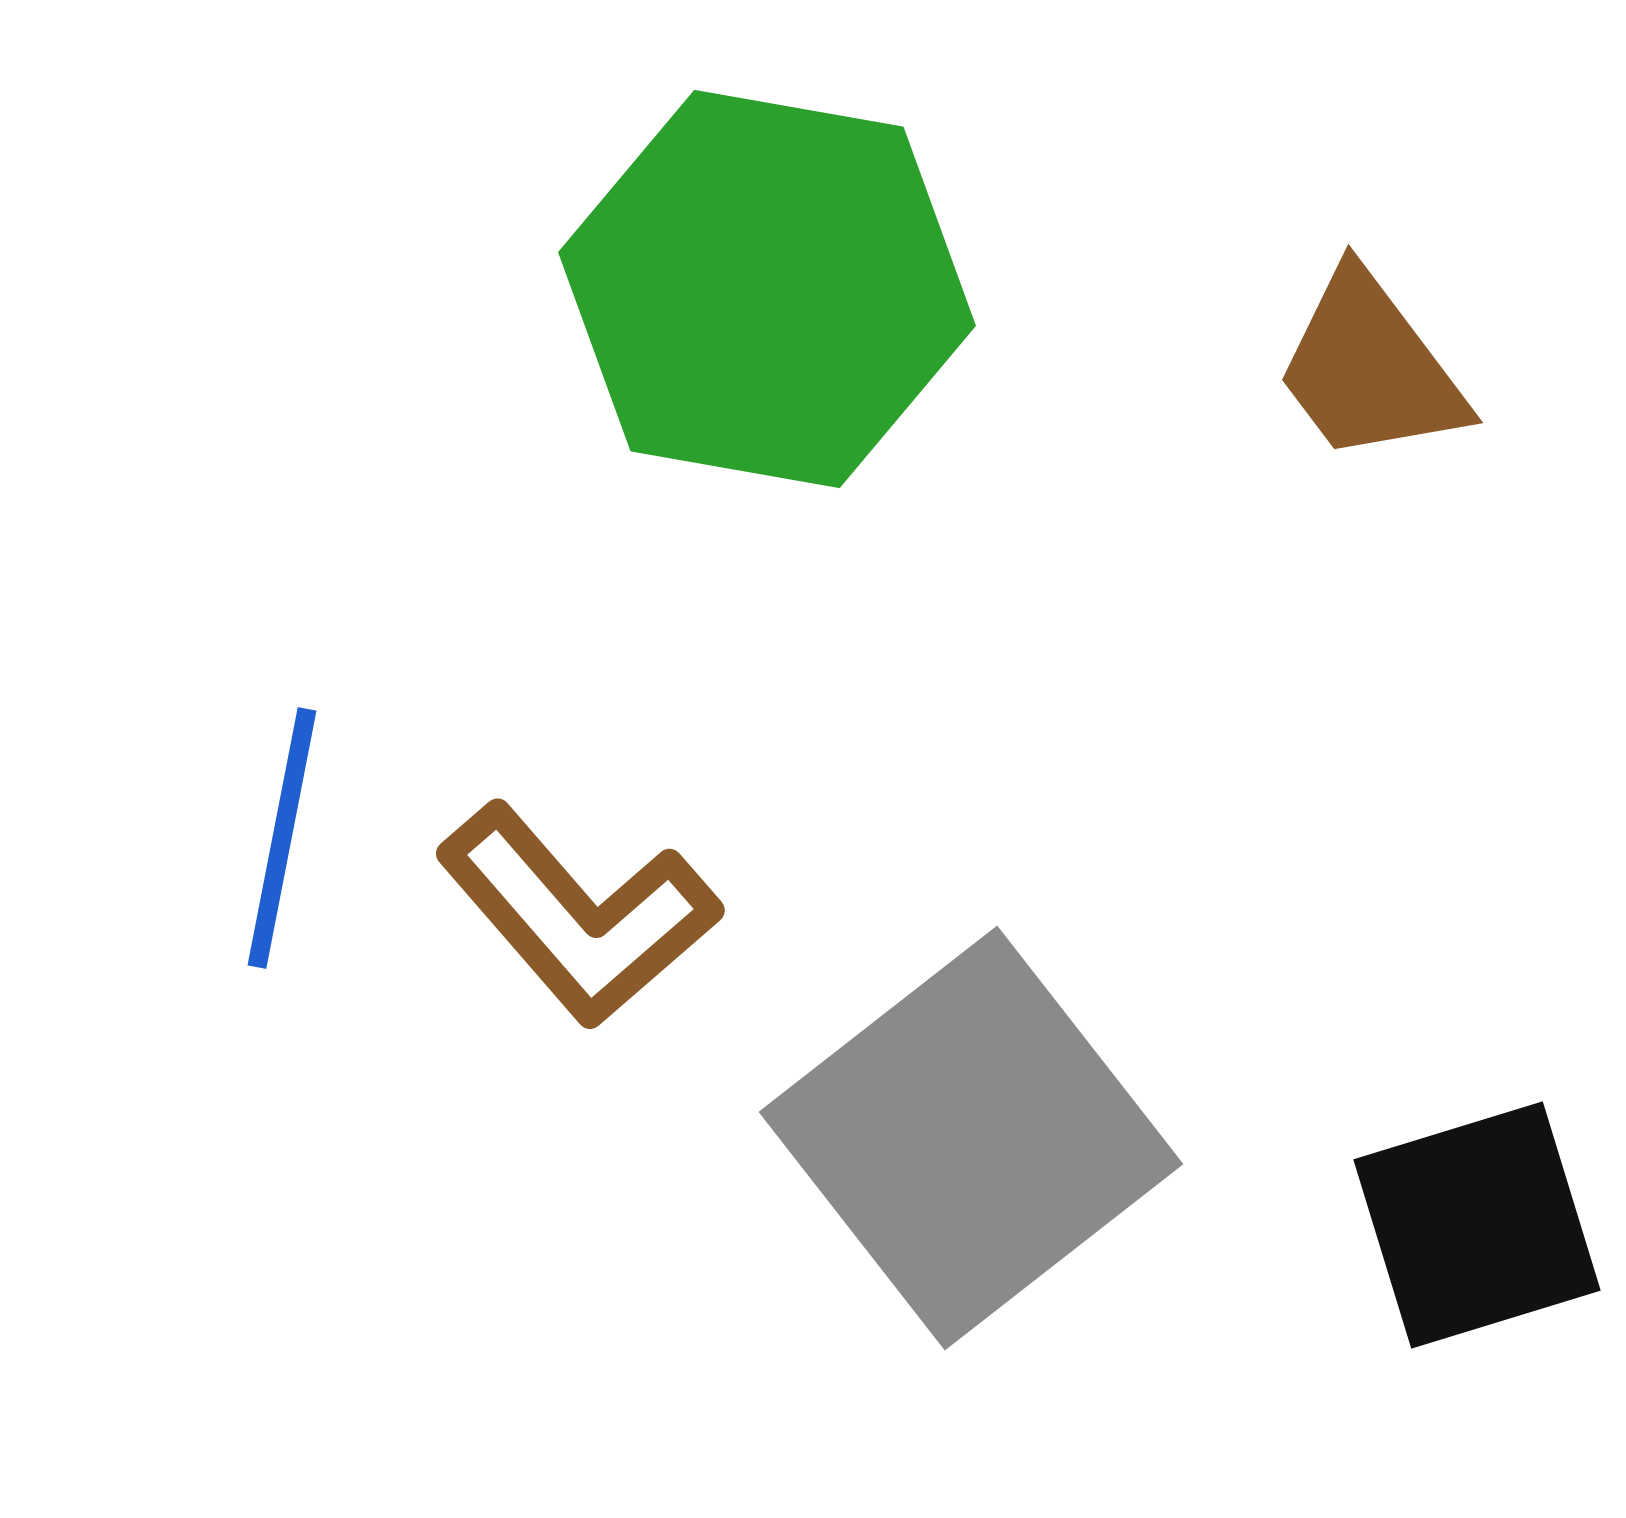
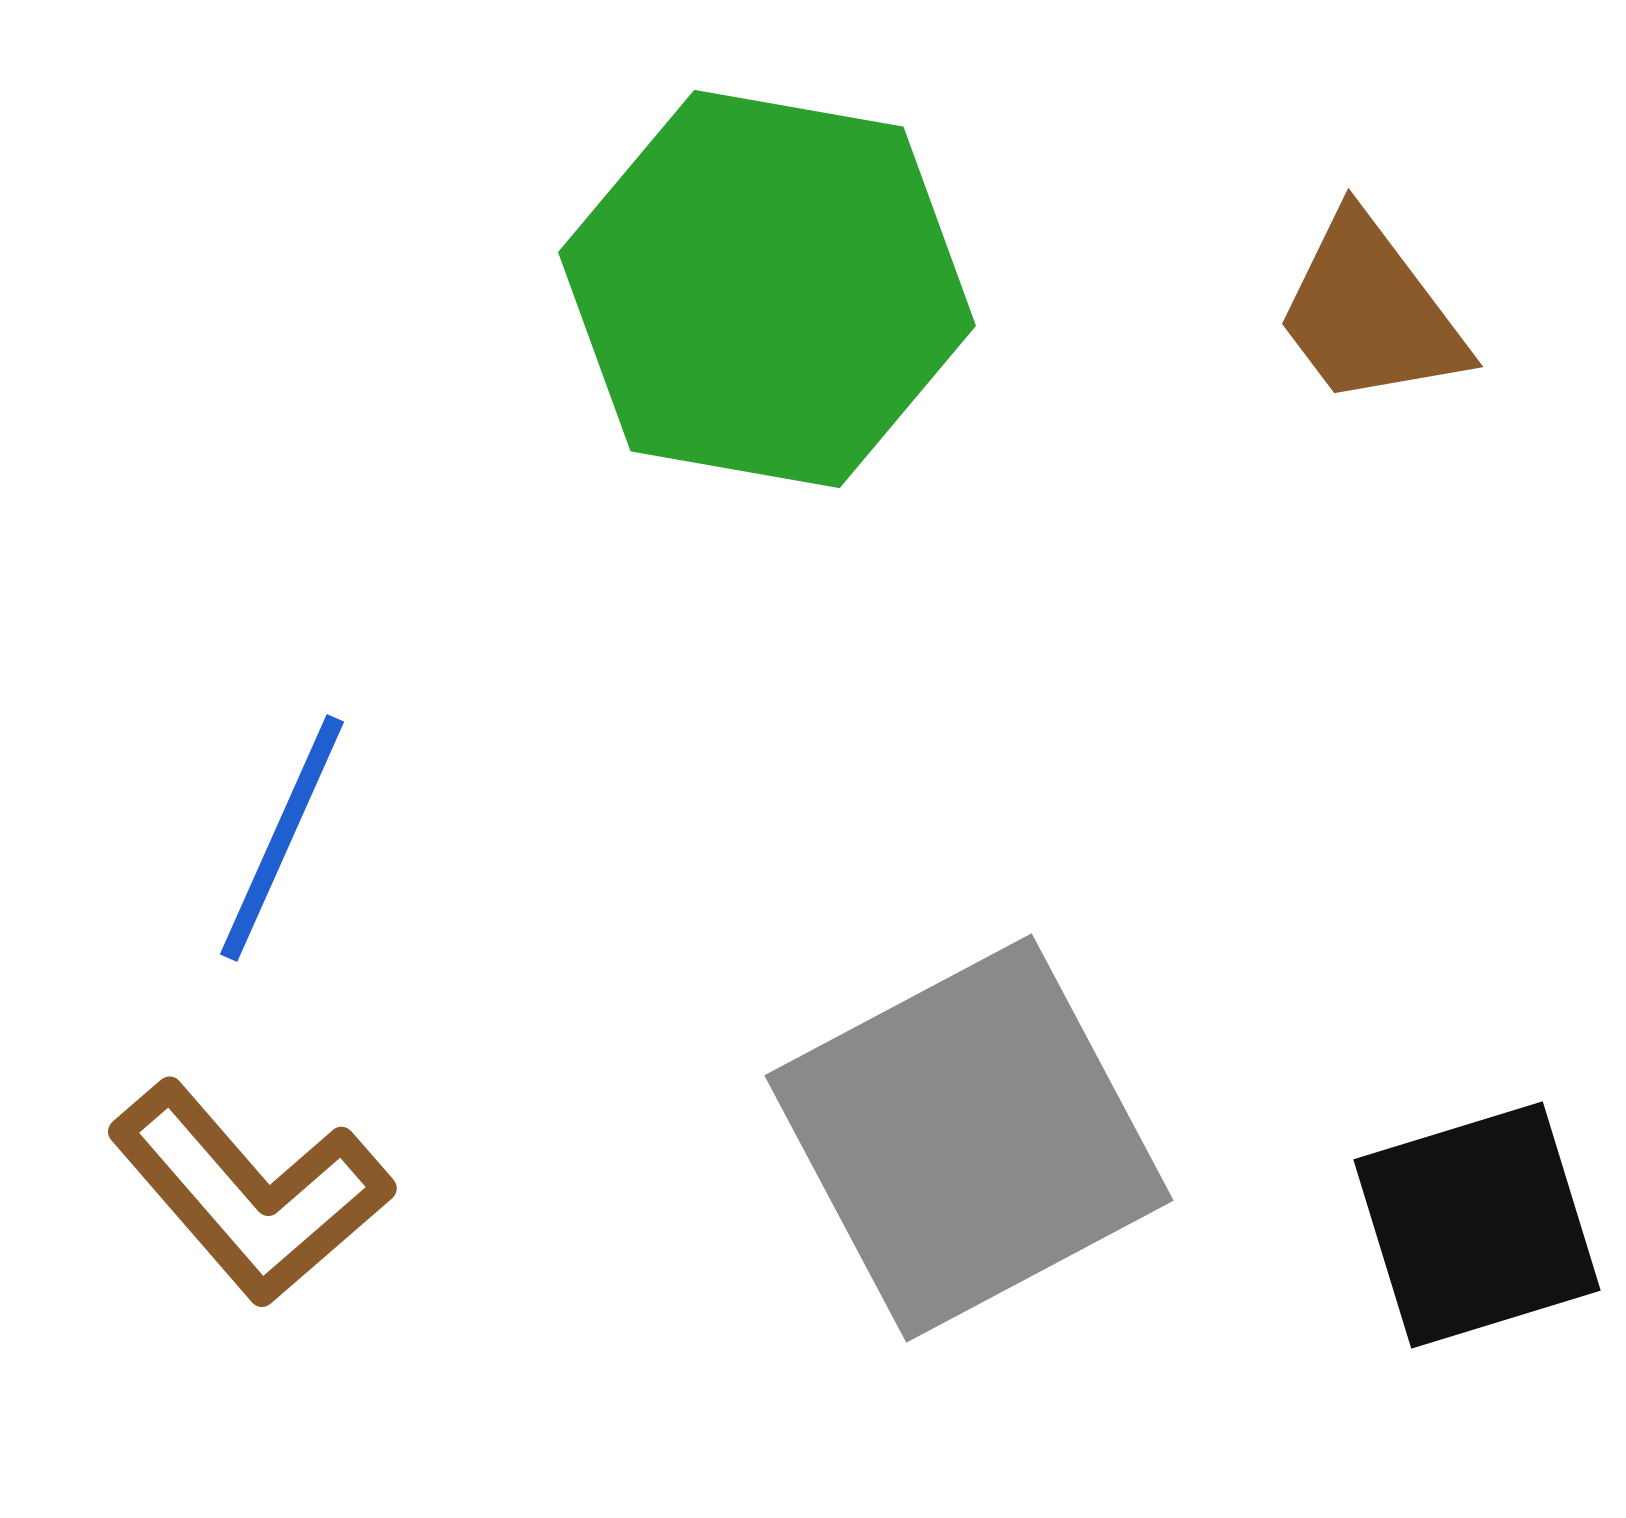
brown trapezoid: moved 56 px up
blue line: rotated 13 degrees clockwise
brown L-shape: moved 328 px left, 278 px down
gray square: moved 2 px left; rotated 10 degrees clockwise
